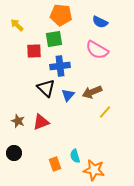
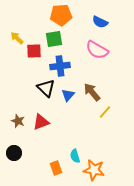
orange pentagon: rotated 10 degrees counterclockwise
yellow arrow: moved 13 px down
brown arrow: rotated 72 degrees clockwise
orange rectangle: moved 1 px right, 4 px down
